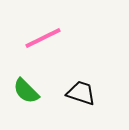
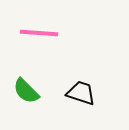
pink line: moved 4 px left, 5 px up; rotated 30 degrees clockwise
